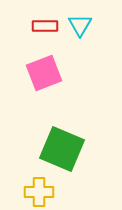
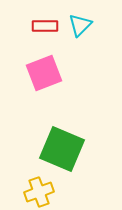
cyan triangle: rotated 15 degrees clockwise
yellow cross: rotated 20 degrees counterclockwise
